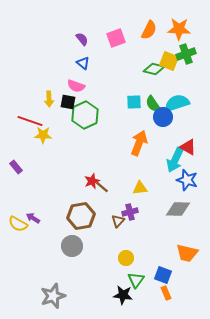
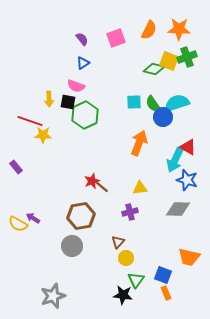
green cross: moved 1 px right, 3 px down
blue triangle: rotated 48 degrees clockwise
brown triangle: moved 21 px down
orange trapezoid: moved 2 px right, 4 px down
